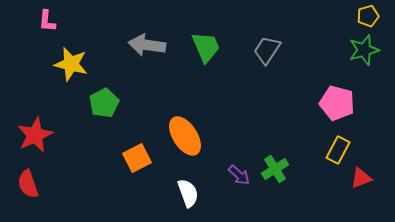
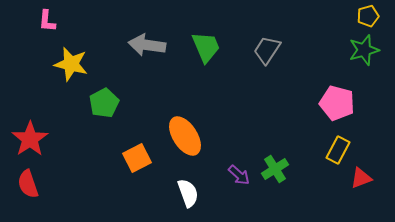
red star: moved 5 px left, 4 px down; rotated 9 degrees counterclockwise
